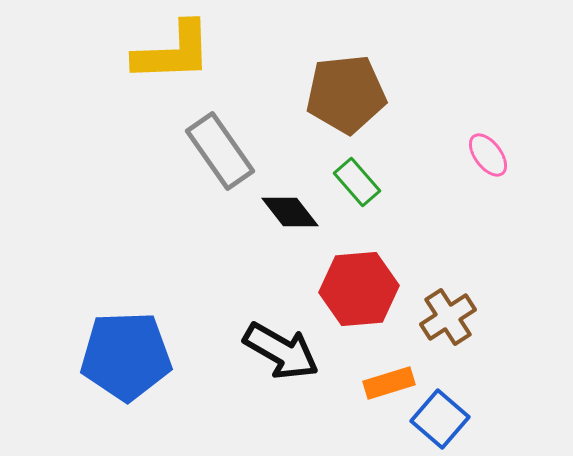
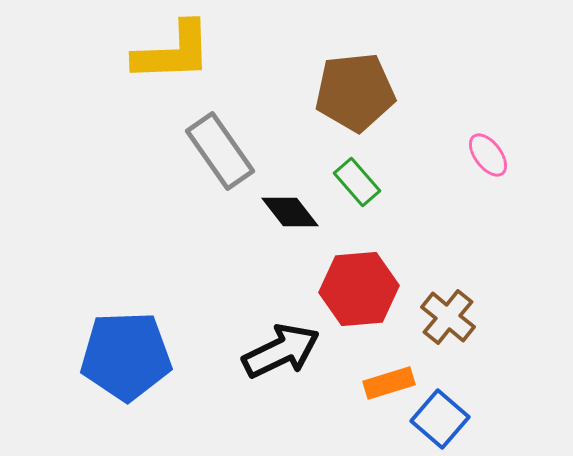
brown pentagon: moved 9 px right, 2 px up
brown cross: rotated 18 degrees counterclockwise
black arrow: rotated 56 degrees counterclockwise
